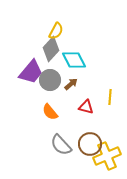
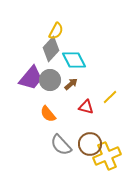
purple trapezoid: moved 6 px down
yellow line: rotated 42 degrees clockwise
orange semicircle: moved 2 px left, 2 px down
